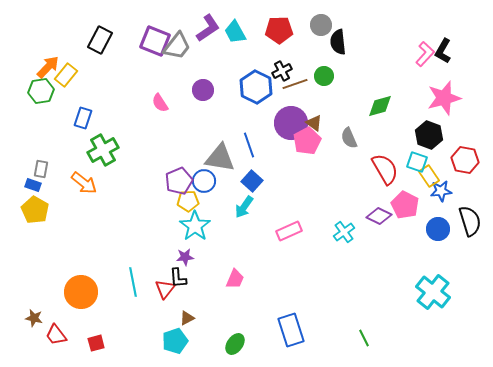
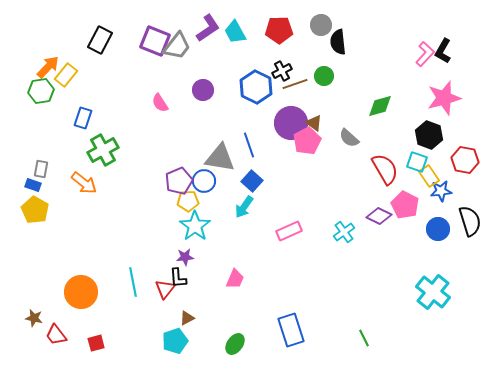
gray semicircle at (349, 138): rotated 25 degrees counterclockwise
